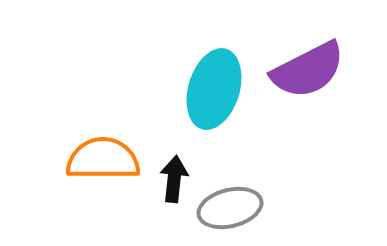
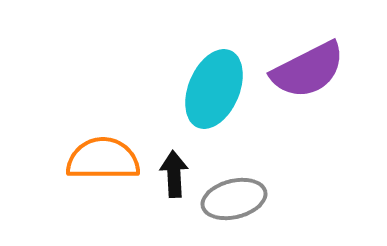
cyan ellipse: rotated 6 degrees clockwise
black arrow: moved 5 px up; rotated 9 degrees counterclockwise
gray ellipse: moved 4 px right, 9 px up
